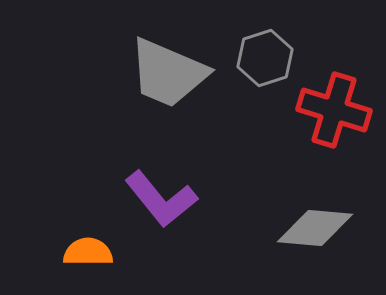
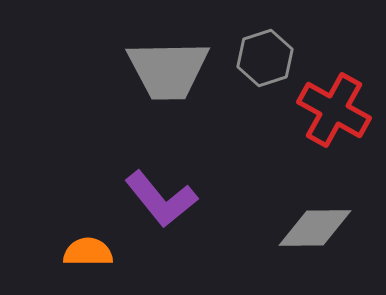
gray trapezoid: moved 3 px up; rotated 24 degrees counterclockwise
red cross: rotated 12 degrees clockwise
gray diamond: rotated 6 degrees counterclockwise
